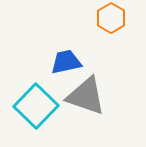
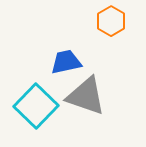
orange hexagon: moved 3 px down
